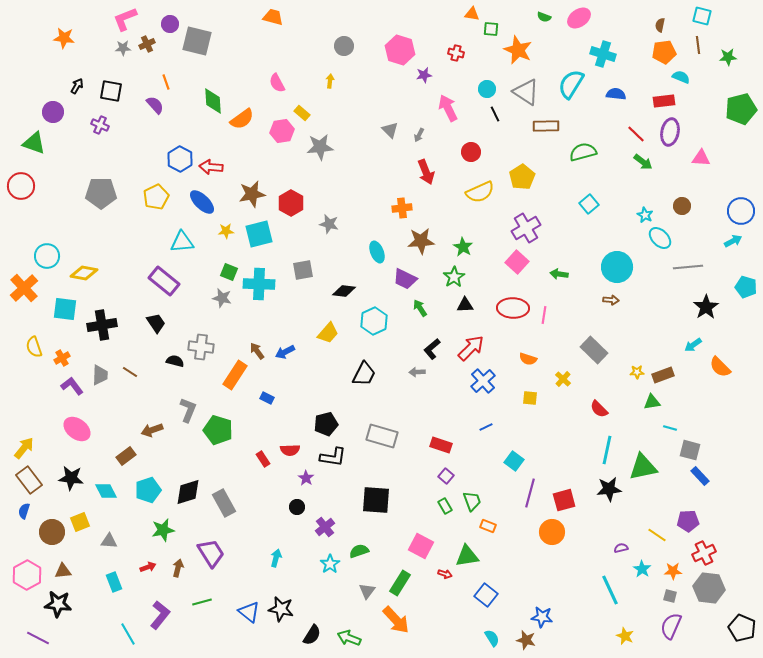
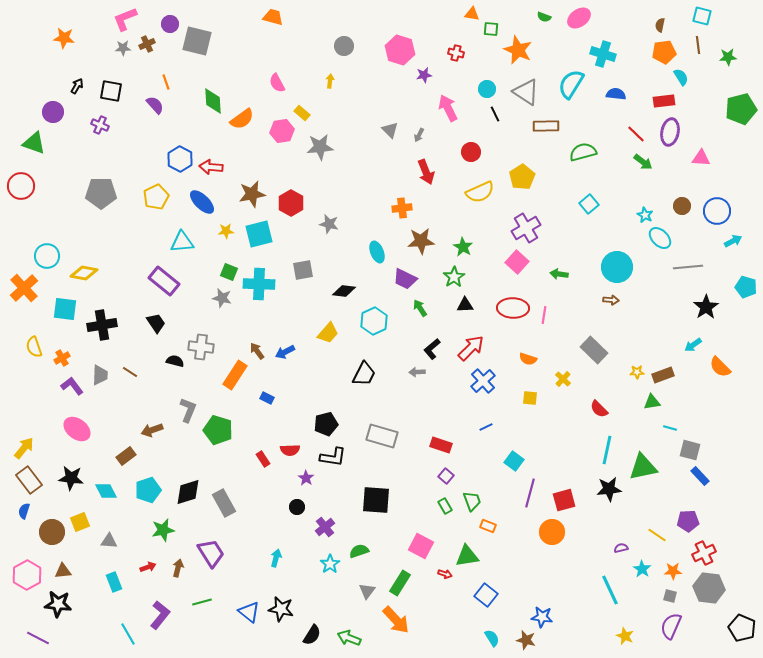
cyan semicircle at (681, 77): rotated 36 degrees clockwise
blue circle at (741, 211): moved 24 px left
